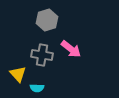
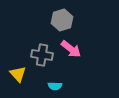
gray hexagon: moved 15 px right
cyan semicircle: moved 18 px right, 2 px up
